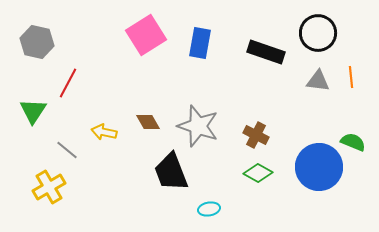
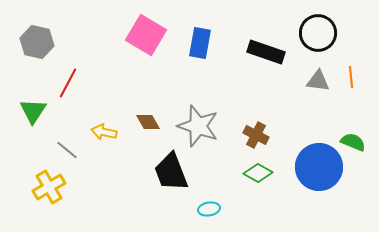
pink square: rotated 27 degrees counterclockwise
